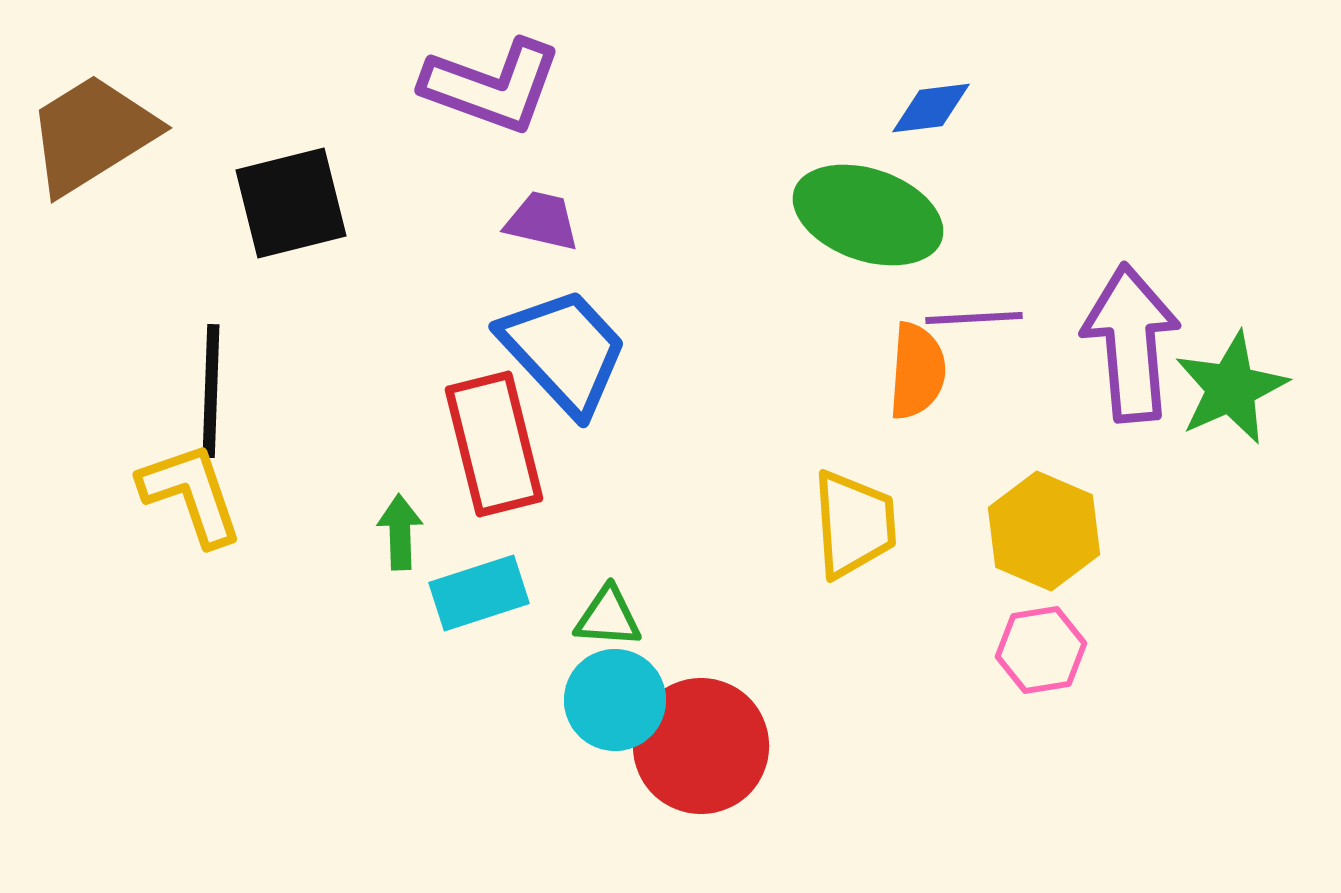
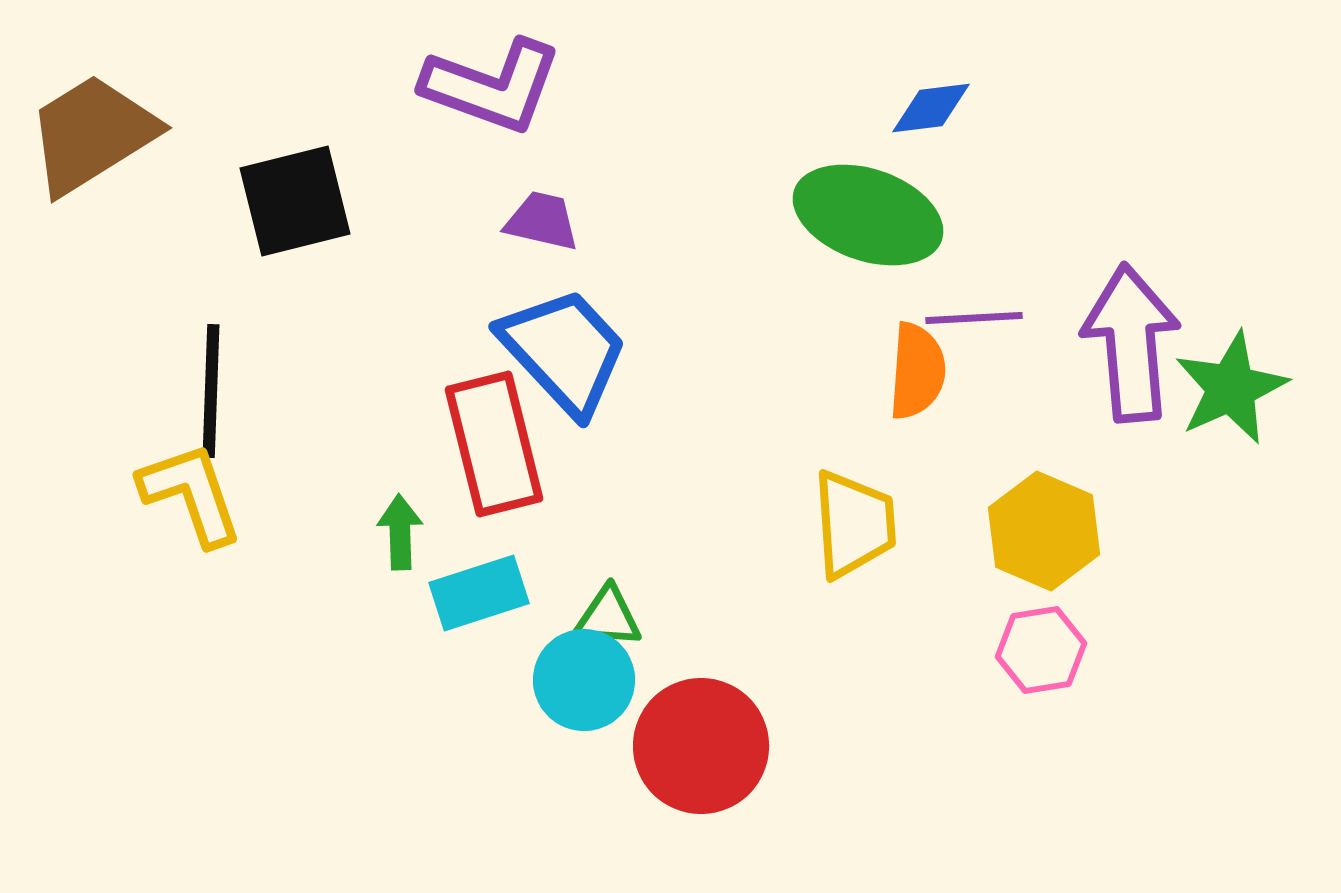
black square: moved 4 px right, 2 px up
cyan circle: moved 31 px left, 20 px up
